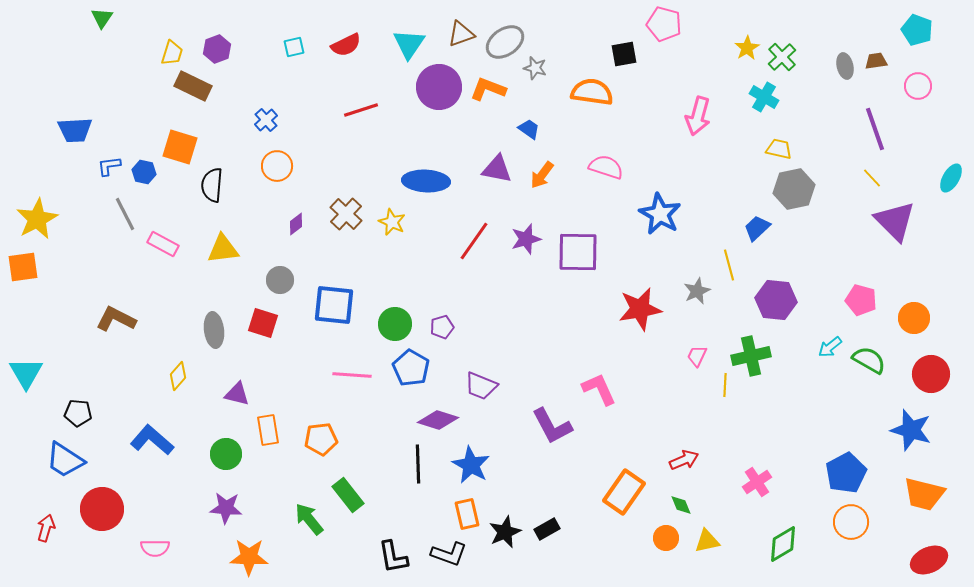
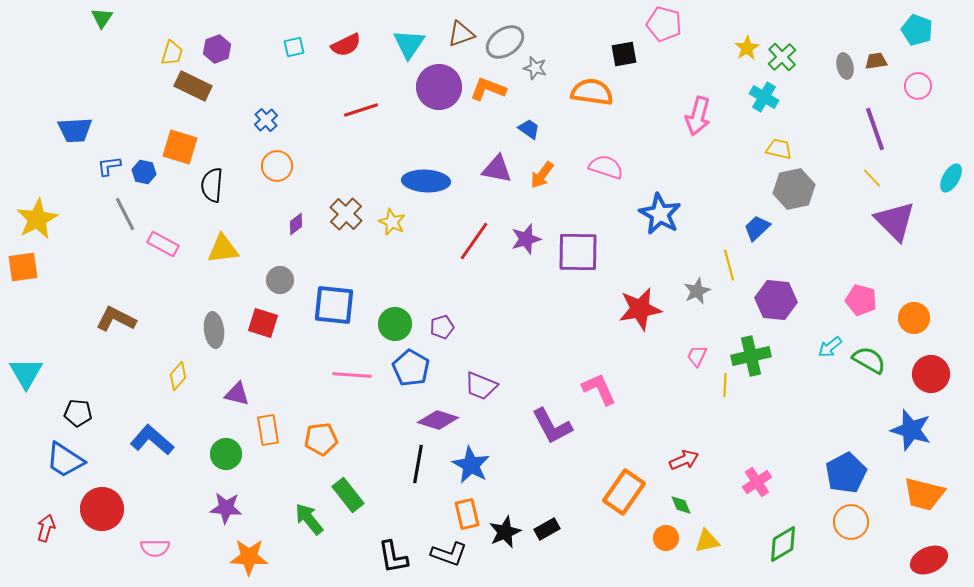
black line at (418, 464): rotated 12 degrees clockwise
